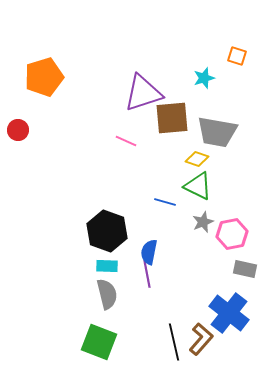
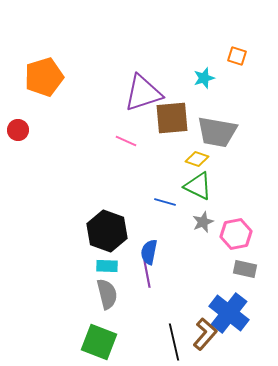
pink hexagon: moved 4 px right
brown L-shape: moved 4 px right, 5 px up
